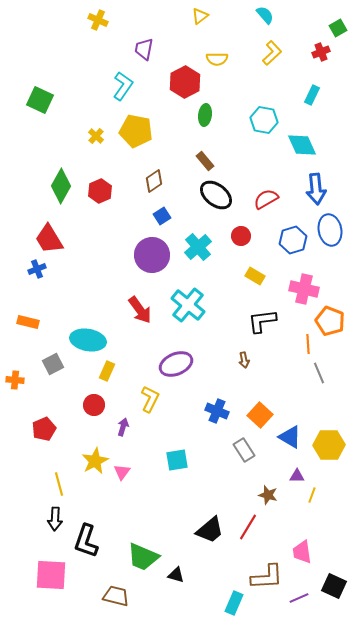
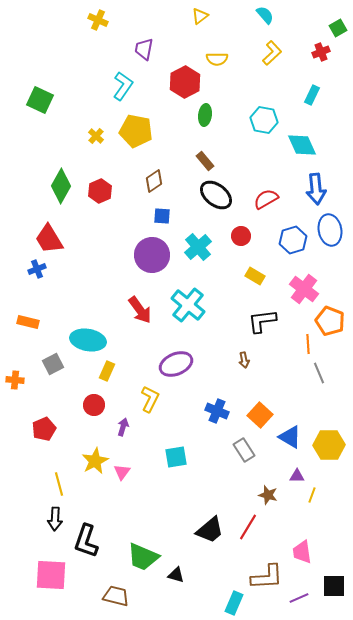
blue square at (162, 216): rotated 36 degrees clockwise
pink cross at (304, 289): rotated 24 degrees clockwise
cyan square at (177, 460): moved 1 px left, 3 px up
black square at (334, 586): rotated 25 degrees counterclockwise
